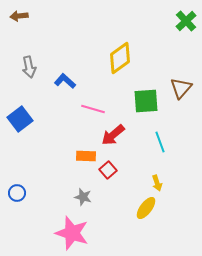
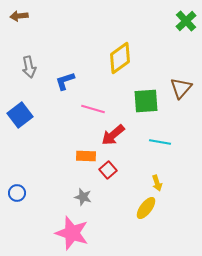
blue L-shape: rotated 60 degrees counterclockwise
blue square: moved 4 px up
cyan line: rotated 60 degrees counterclockwise
